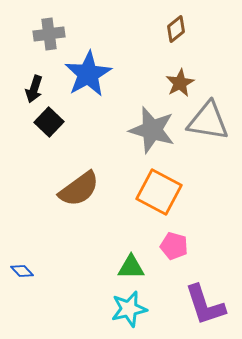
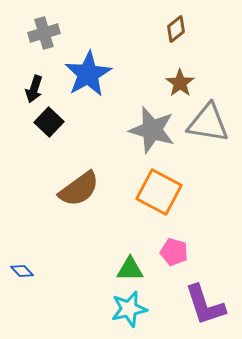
gray cross: moved 5 px left, 1 px up; rotated 8 degrees counterclockwise
brown star: rotated 8 degrees counterclockwise
gray triangle: moved 2 px down
pink pentagon: moved 6 px down
green triangle: moved 1 px left, 2 px down
